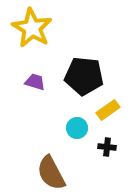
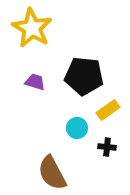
brown semicircle: moved 1 px right
